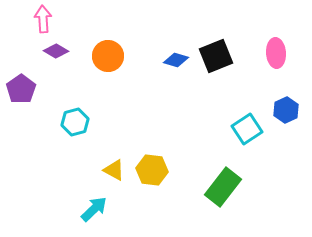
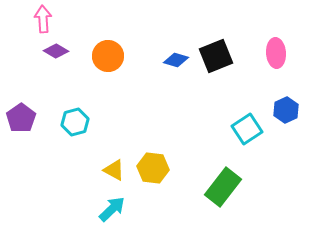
purple pentagon: moved 29 px down
yellow hexagon: moved 1 px right, 2 px up
cyan arrow: moved 18 px right
